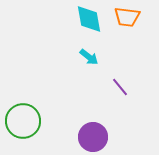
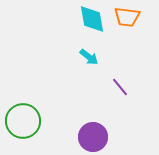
cyan diamond: moved 3 px right
